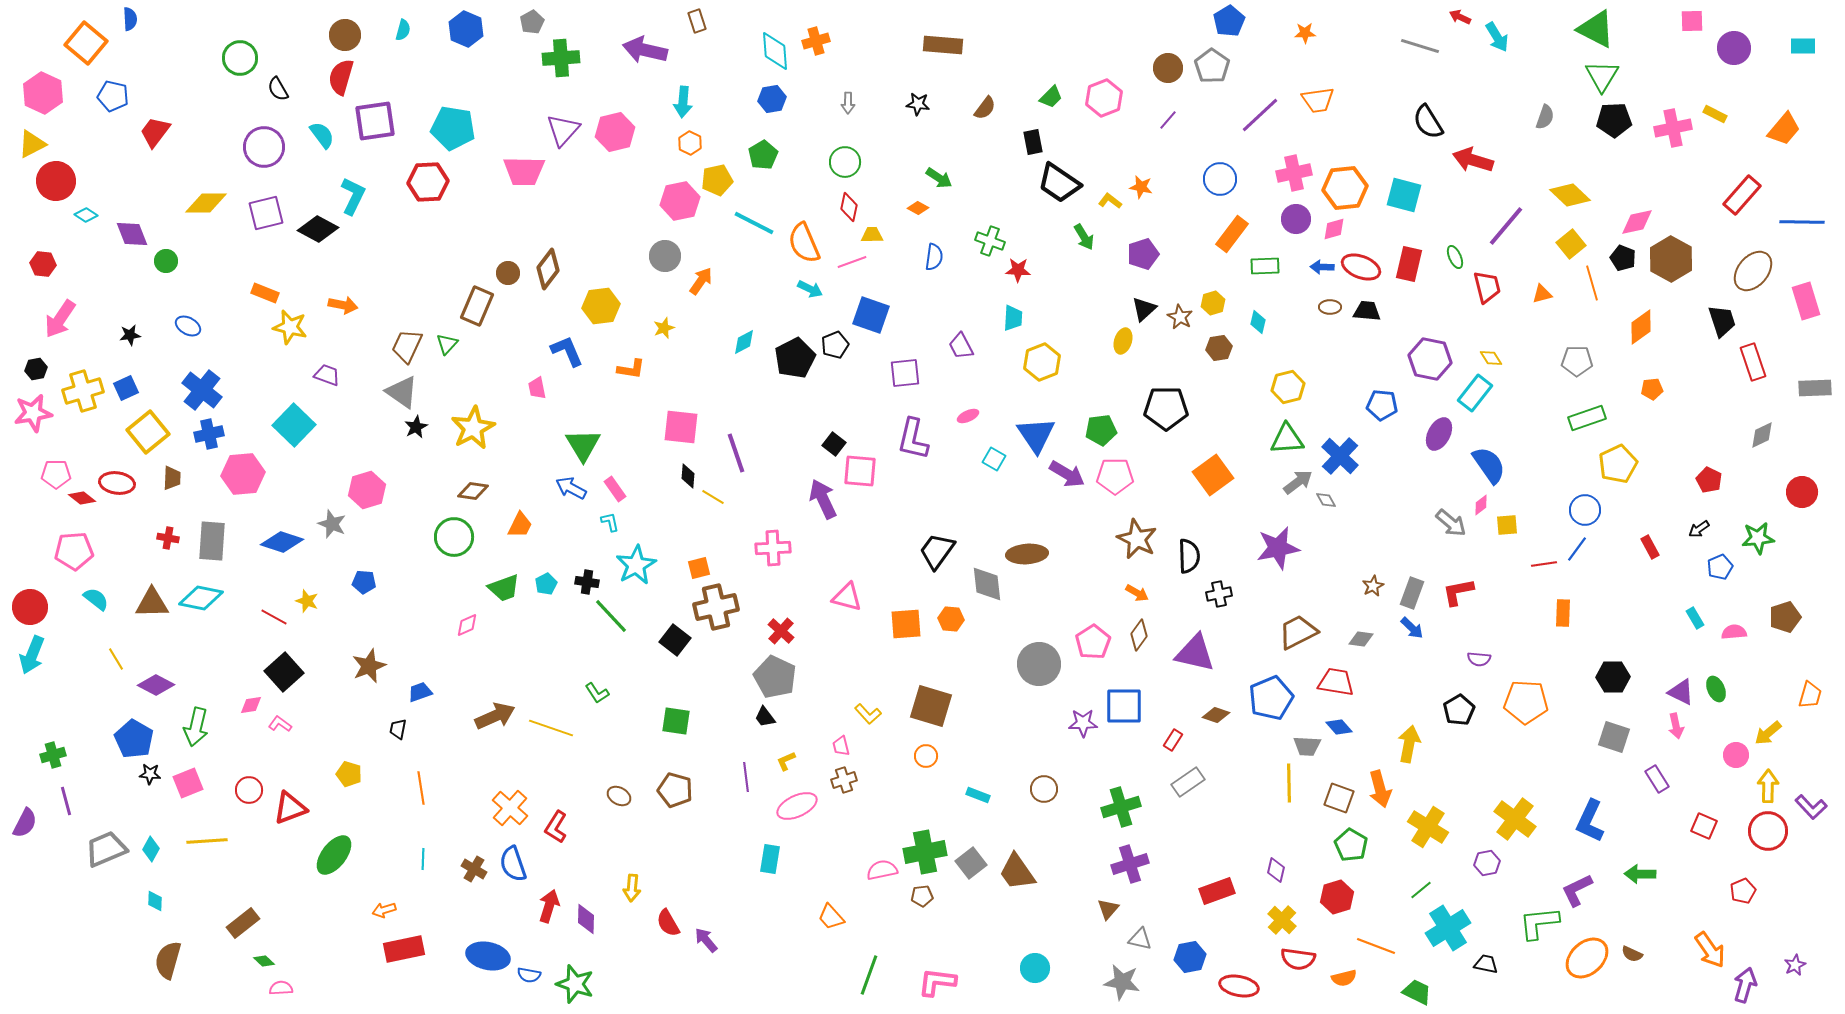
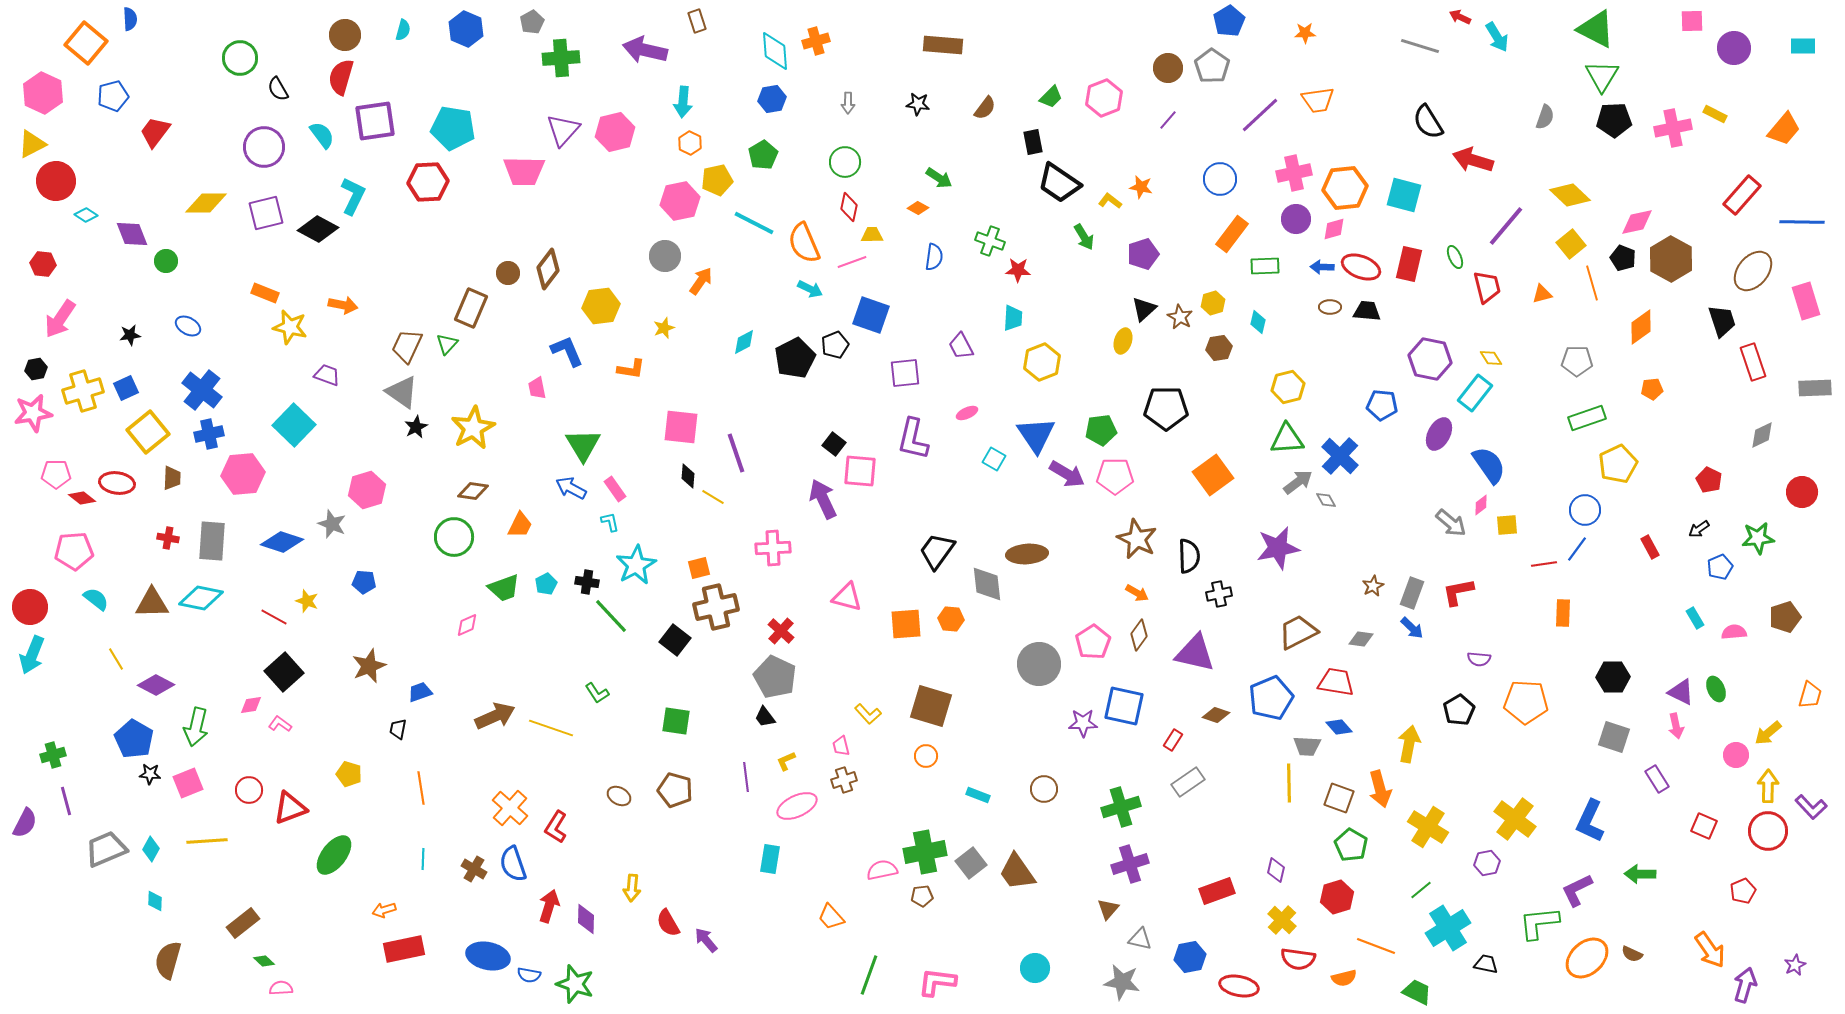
blue pentagon at (113, 96): rotated 28 degrees counterclockwise
brown rectangle at (477, 306): moved 6 px left, 2 px down
pink ellipse at (968, 416): moved 1 px left, 3 px up
blue square at (1124, 706): rotated 12 degrees clockwise
